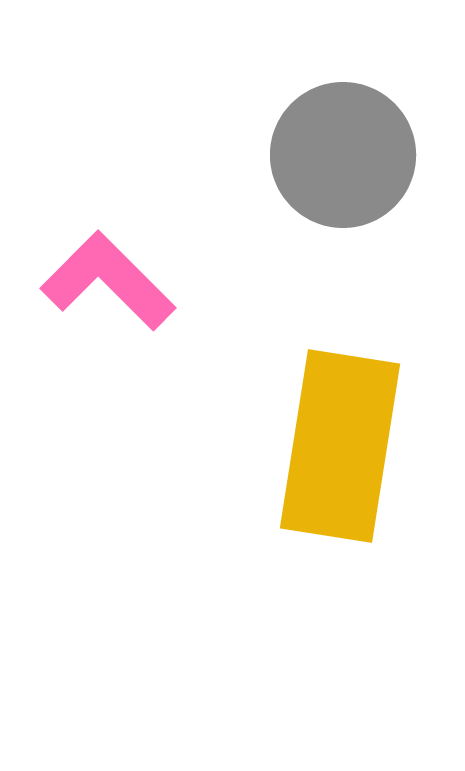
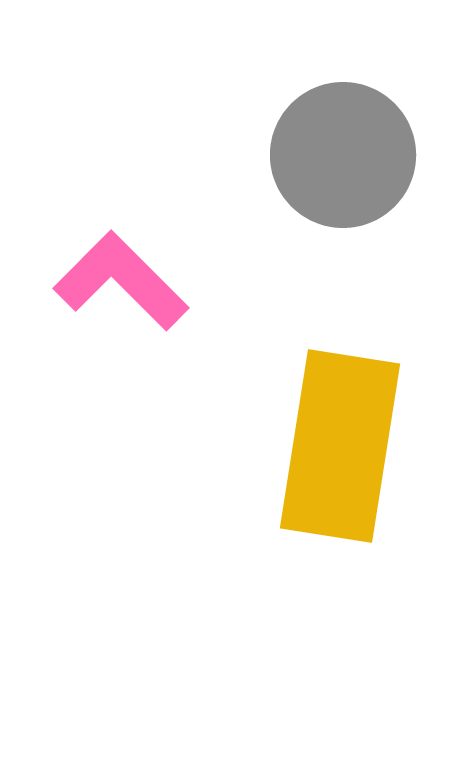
pink L-shape: moved 13 px right
